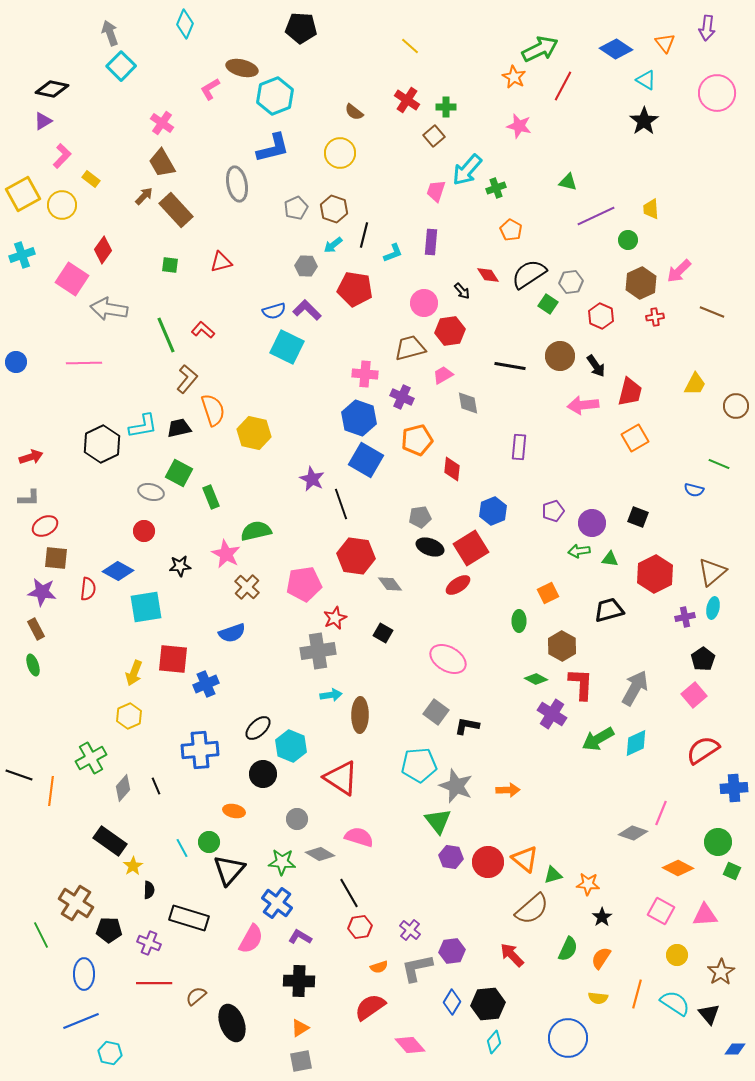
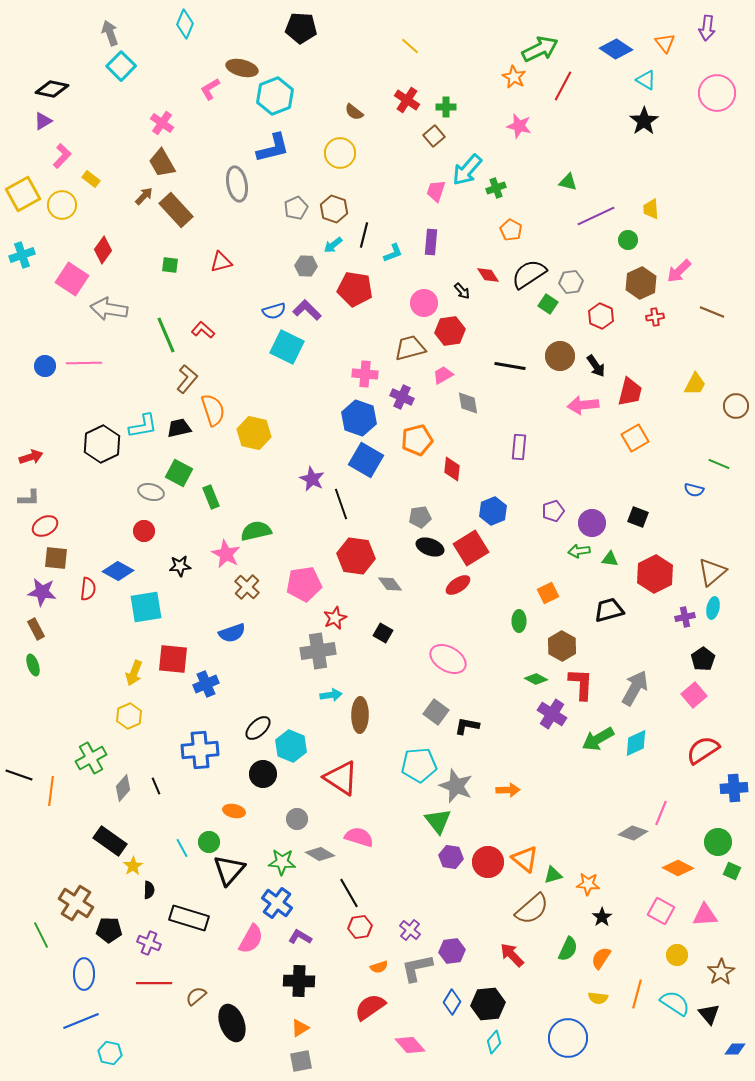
blue circle at (16, 362): moved 29 px right, 4 px down
